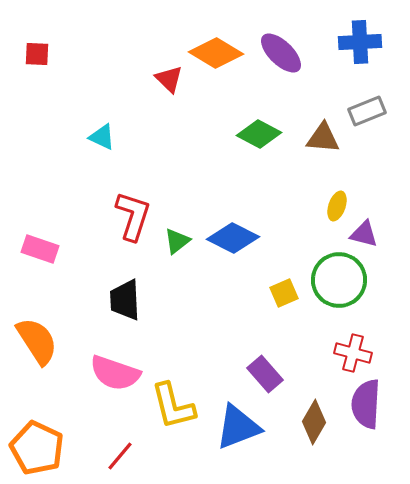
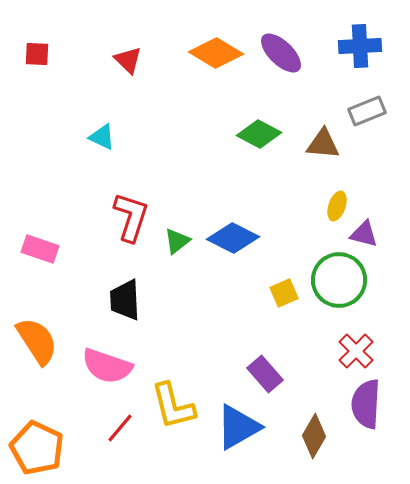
blue cross: moved 4 px down
red triangle: moved 41 px left, 19 px up
brown triangle: moved 6 px down
red L-shape: moved 2 px left, 1 px down
red cross: moved 3 px right, 2 px up; rotated 30 degrees clockwise
pink semicircle: moved 8 px left, 7 px up
brown diamond: moved 14 px down
blue triangle: rotated 9 degrees counterclockwise
red line: moved 28 px up
